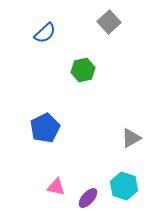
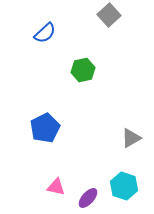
gray square: moved 7 px up
